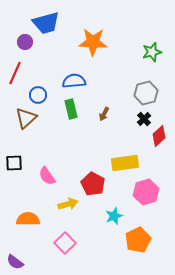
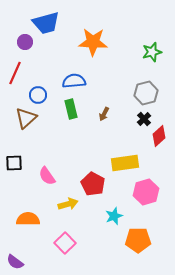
orange pentagon: rotated 25 degrees clockwise
